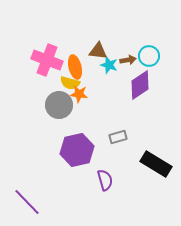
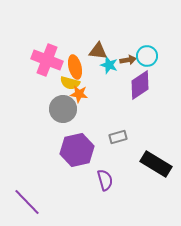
cyan circle: moved 2 px left
gray circle: moved 4 px right, 4 px down
